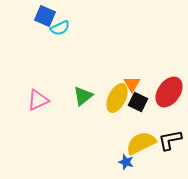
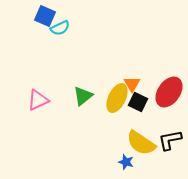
yellow semicircle: rotated 120 degrees counterclockwise
